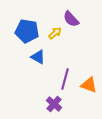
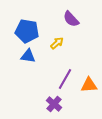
yellow arrow: moved 2 px right, 10 px down
blue triangle: moved 10 px left, 1 px up; rotated 21 degrees counterclockwise
purple line: rotated 15 degrees clockwise
orange triangle: rotated 24 degrees counterclockwise
